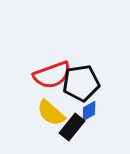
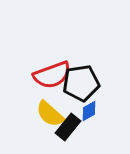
yellow semicircle: moved 1 px left, 1 px down
black rectangle: moved 4 px left
